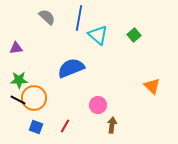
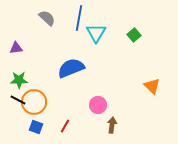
gray semicircle: moved 1 px down
cyan triangle: moved 2 px left, 2 px up; rotated 20 degrees clockwise
orange circle: moved 4 px down
